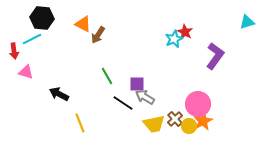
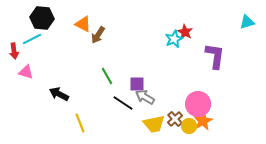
purple L-shape: rotated 28 degrees counterclockwise
